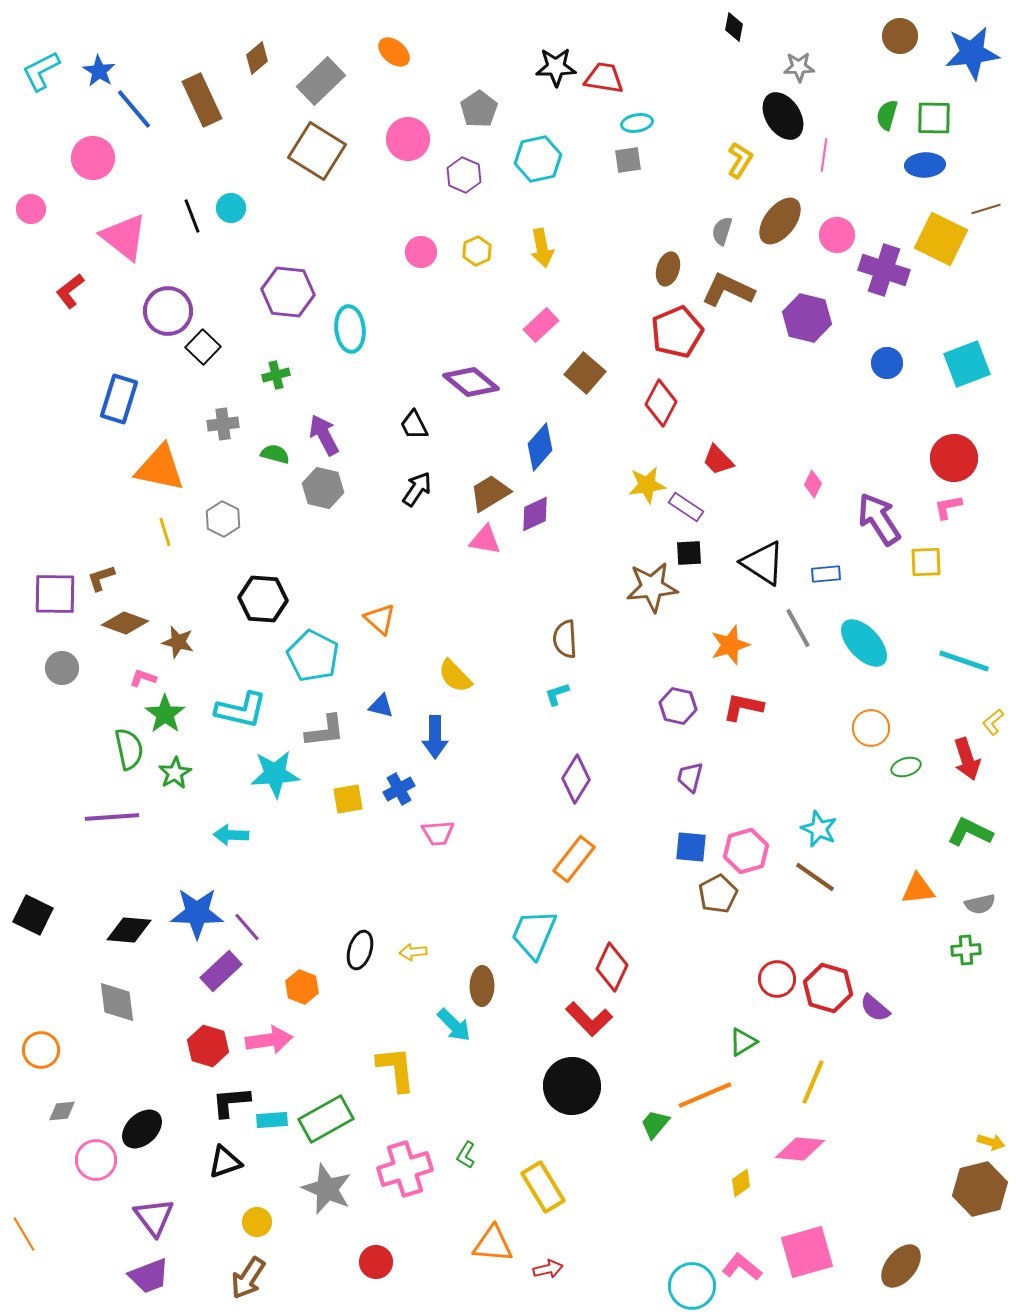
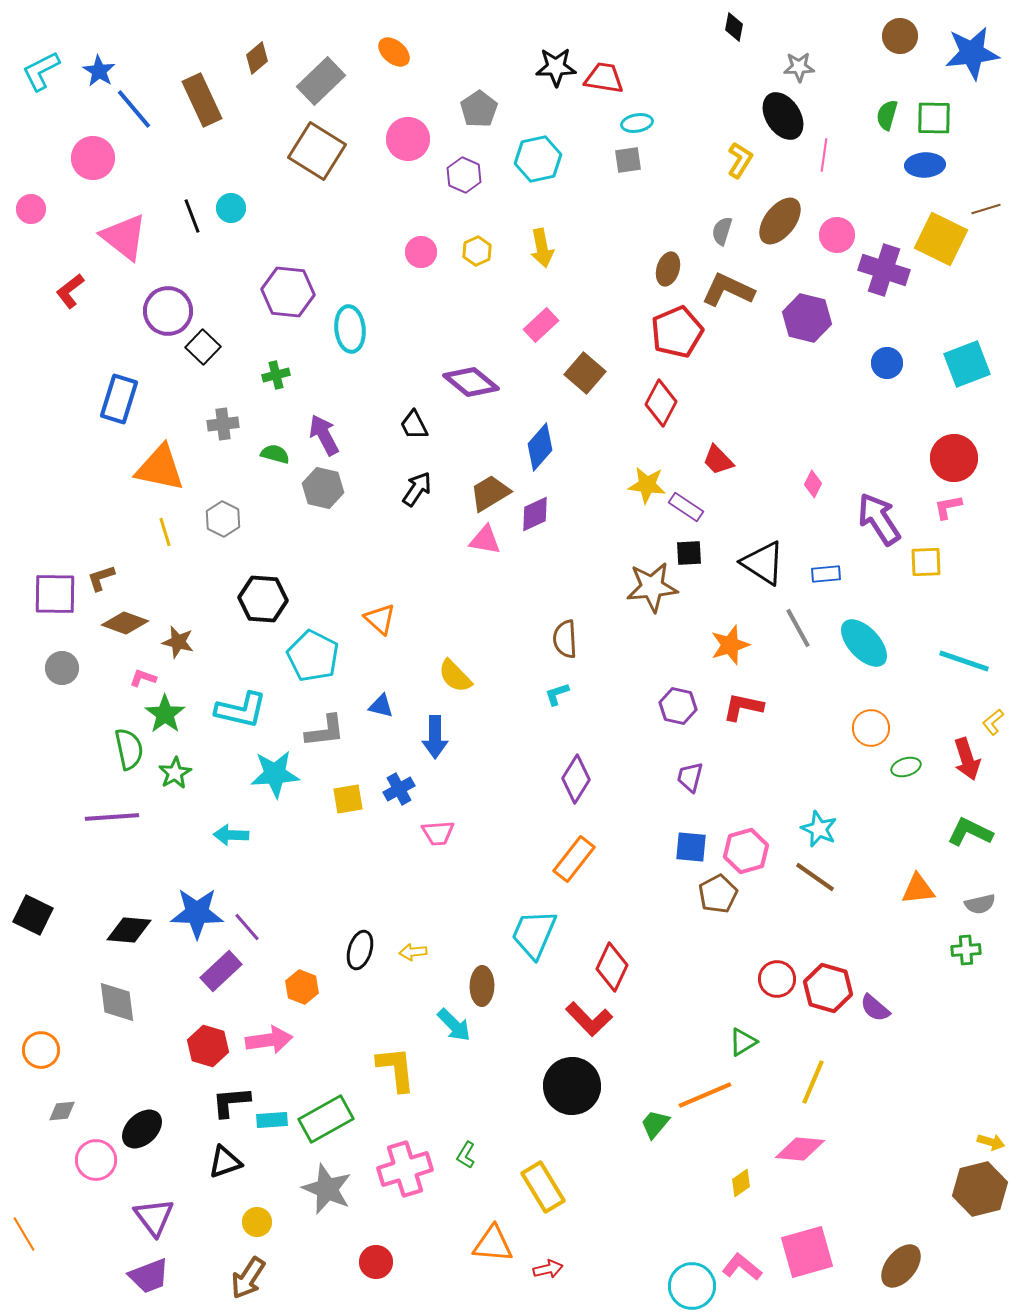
yellow star at (647, 485): rotated 15 degrees clockwise
